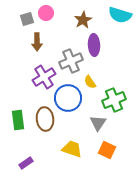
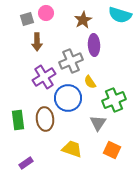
orange square: moved 5 px right
